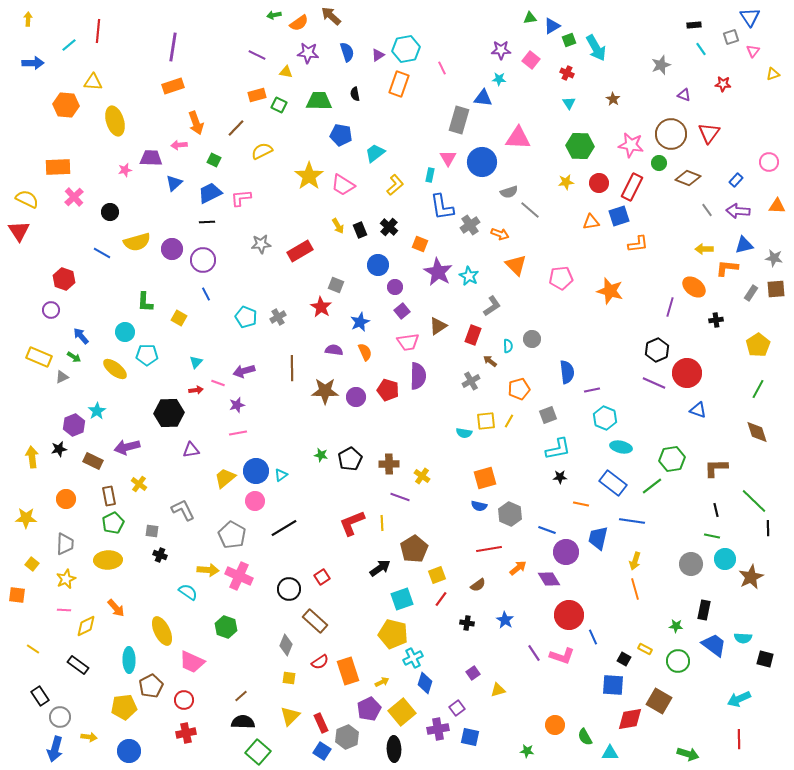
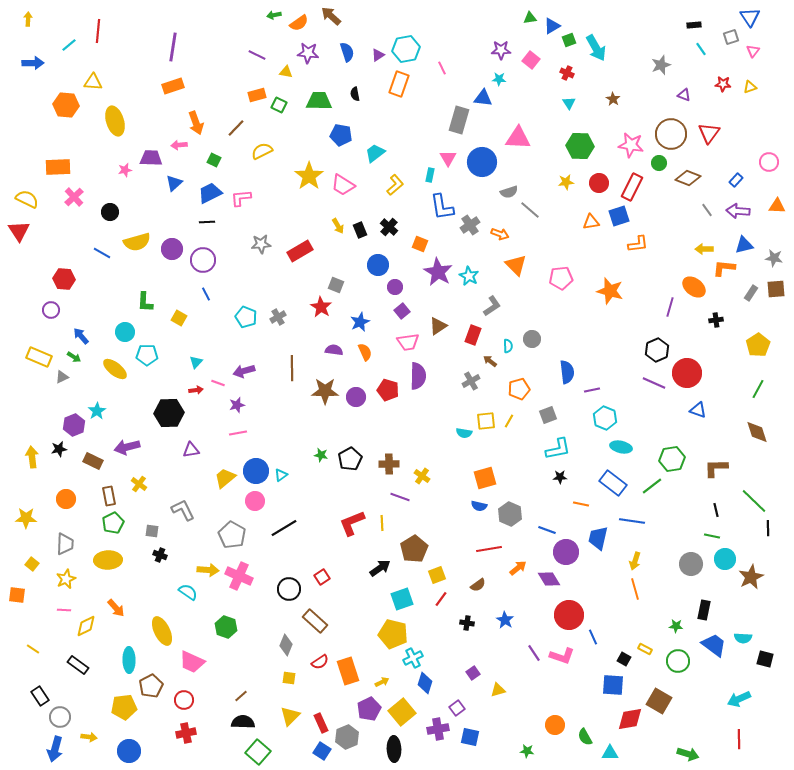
yellow triangle at (773, 74): moved 23 px left, 13 px down
orange L-shape at (727, 268): moved 3 px left
red hexagon at (64, 279): rotated 15 degrees counterclockwise
